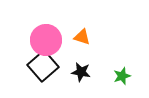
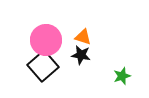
orange triangle: moved 1 px right
black star: moved 17 px up
